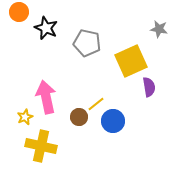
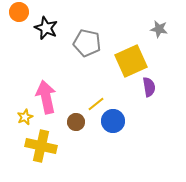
brown circle: moved 3 px left, 5 px down
